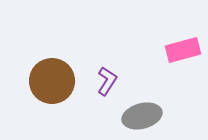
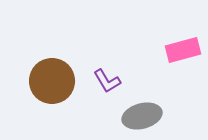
purple L-shape: rotated 116 degrees clockwise
